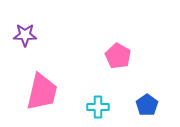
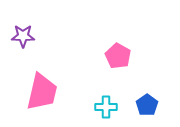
purple star: moved 2 px left, 1 px down
cyan cross: moved 8 px right
